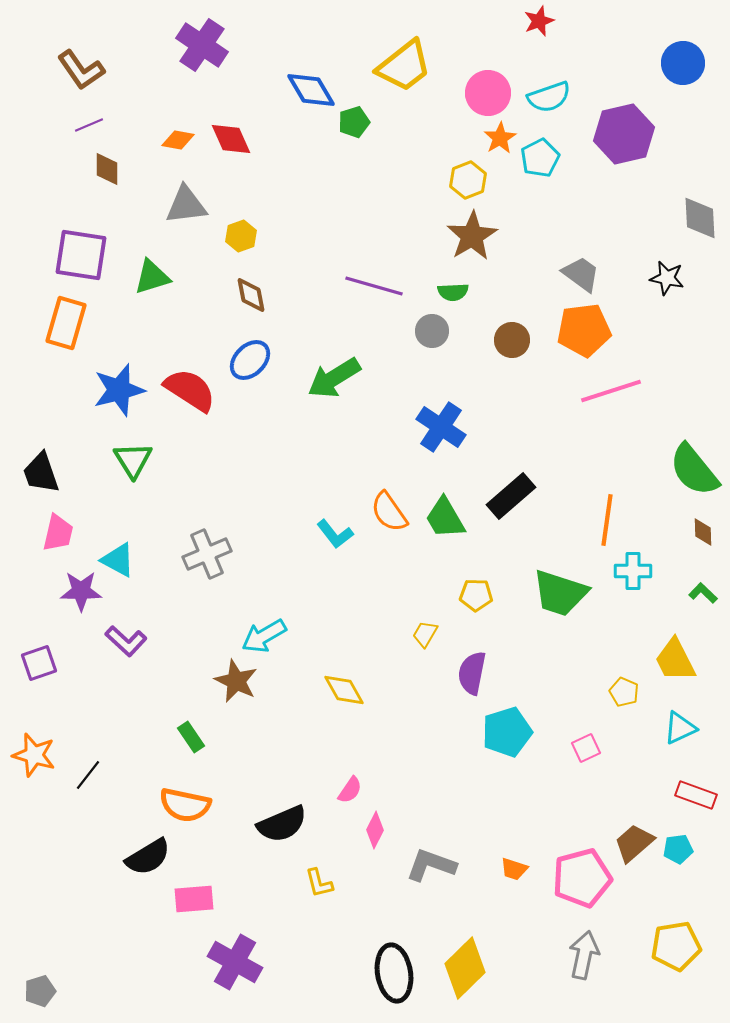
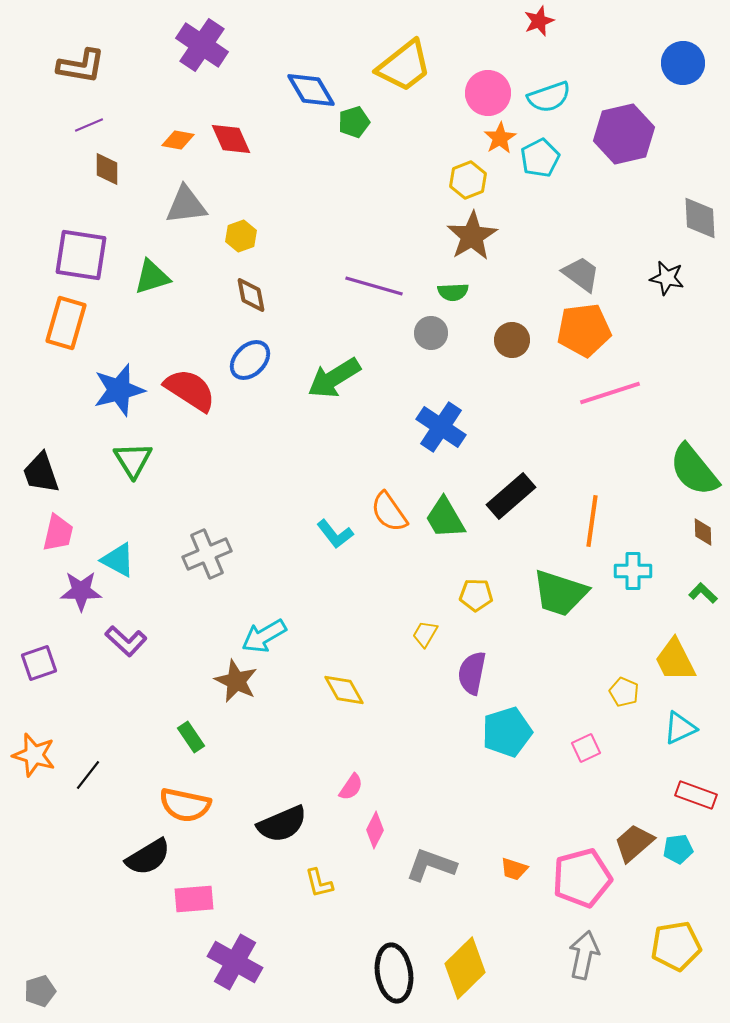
brown L-shape at (81, 70): moved 4 px up; rotated 45 degrees counterclockwise
gray circle at (432, 331): moved 1 px left, 2 px down
pink line at (611, 391): moved 1 px left, 2 px down
orange line at (607, 520): moved 15 px left, 1 px down
pink semicircle at (350, 790): moved 1 px right, 3 px up
